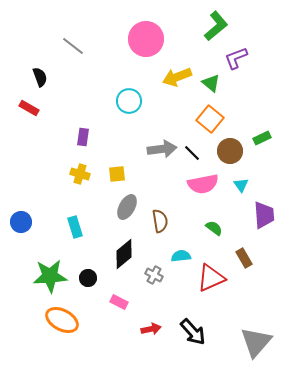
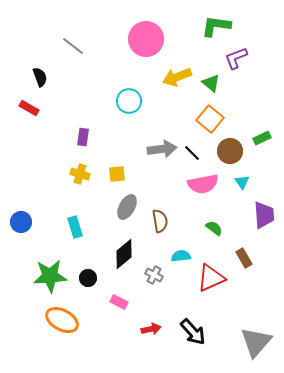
green L-shape: rotated 132 degrees counterclockwise
cyan triangle: moved 1 px right, 3 px up
